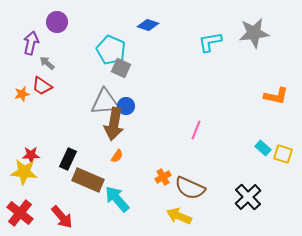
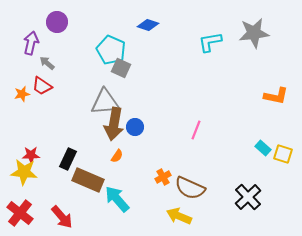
blue circle: moved 9 px right, 21 px down
